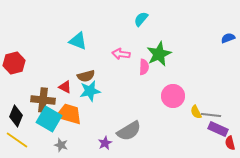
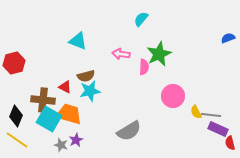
purple star: moved 29 px left, 3 px up
